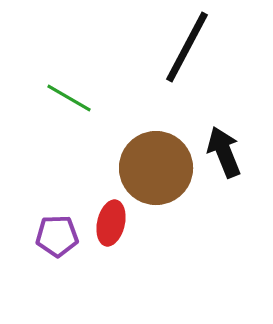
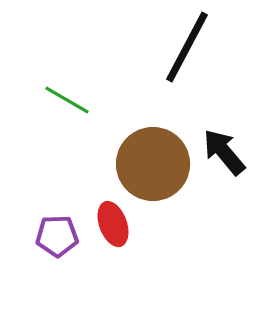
green line: moved 2 px left, 2 px down
black arrow: rotated 18 degrees counterclockwise
brown circle: moved 3 px left, 4 px up
red ellipse: moved 2 px right, 1 px down; rotated 33 degrees counterclockwise
